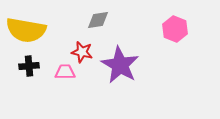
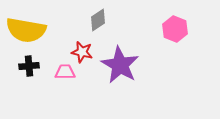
gray diamond: rotated 25 degrees counterclockwise
